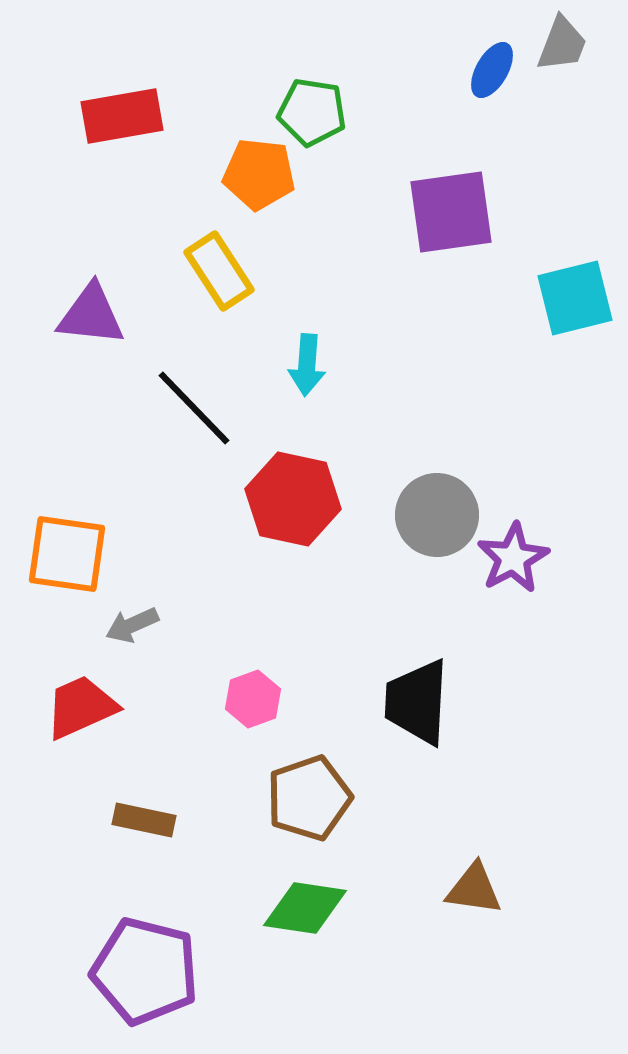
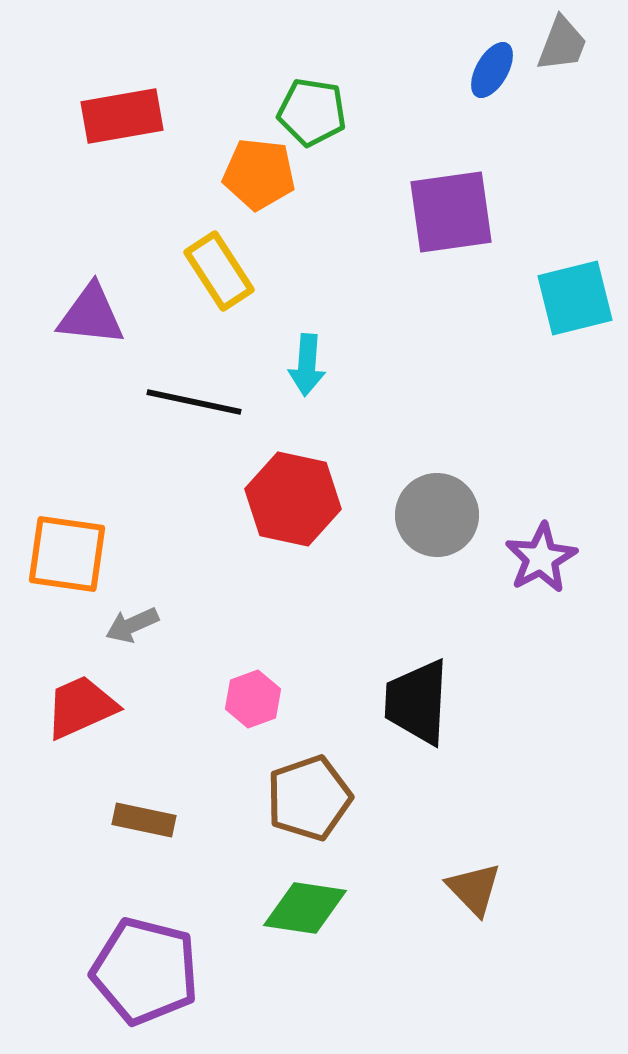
black line: moved 6 px up; rotated 34 degrees counterclockwise
purple star: moved 28 px right
brown triangle: rotated 38 degrees clockwise
